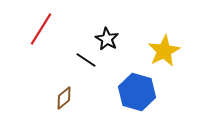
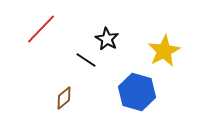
red line: rotated 12 degrees clockwise
